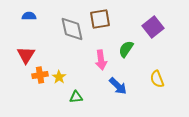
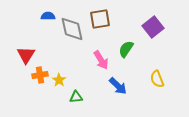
blue semicircle: moved 19 px right
pink arrow: rotated 24 degrees counterclockwise
yellow star: moved 3 px down
